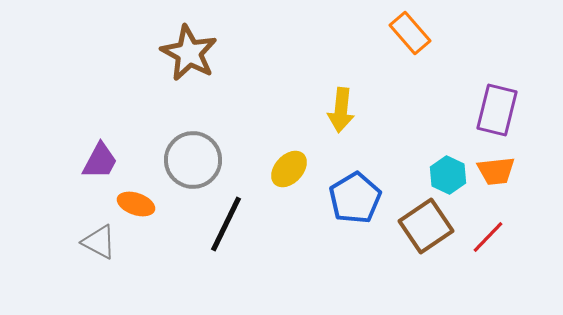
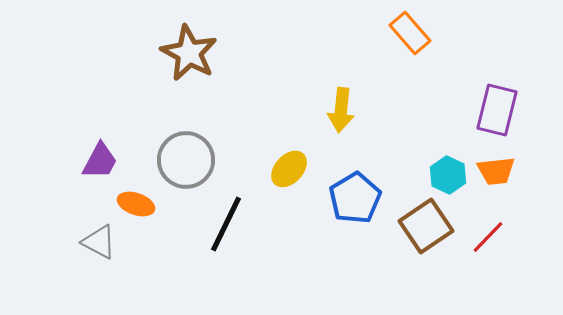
gray circle: moved 7 px left
